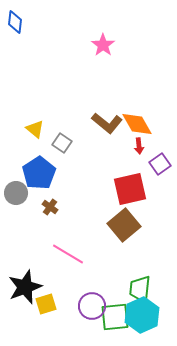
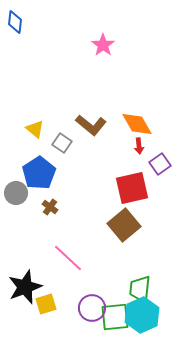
brown L-shape: moved 16 px left, 2 px down
red square: moved 2 px right, 1 px up
pink line: moved 4 px down; rotated 12 degrees clockwise
purple circle: moved 2 px down
